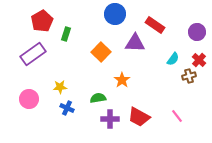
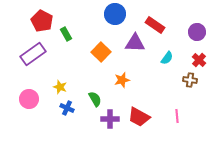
red pentagon: rotated 15 degrees counterclockwise
green rectangle: rotated 48 degrees counterclockwise
cyan semicircle: moved 6 px left, 1 px up
brown cross: moved 1 px right, 4 px down; rotated 24 degrees clockwise
orange star: rotated 21 degrees clockwise
yellow star: rotated 24 degrees clockwise
green semicircle: moved 3 px left, 1 px down; rotated 70 degrees clockwise
pink line: rotated 32 degrees clockwise
